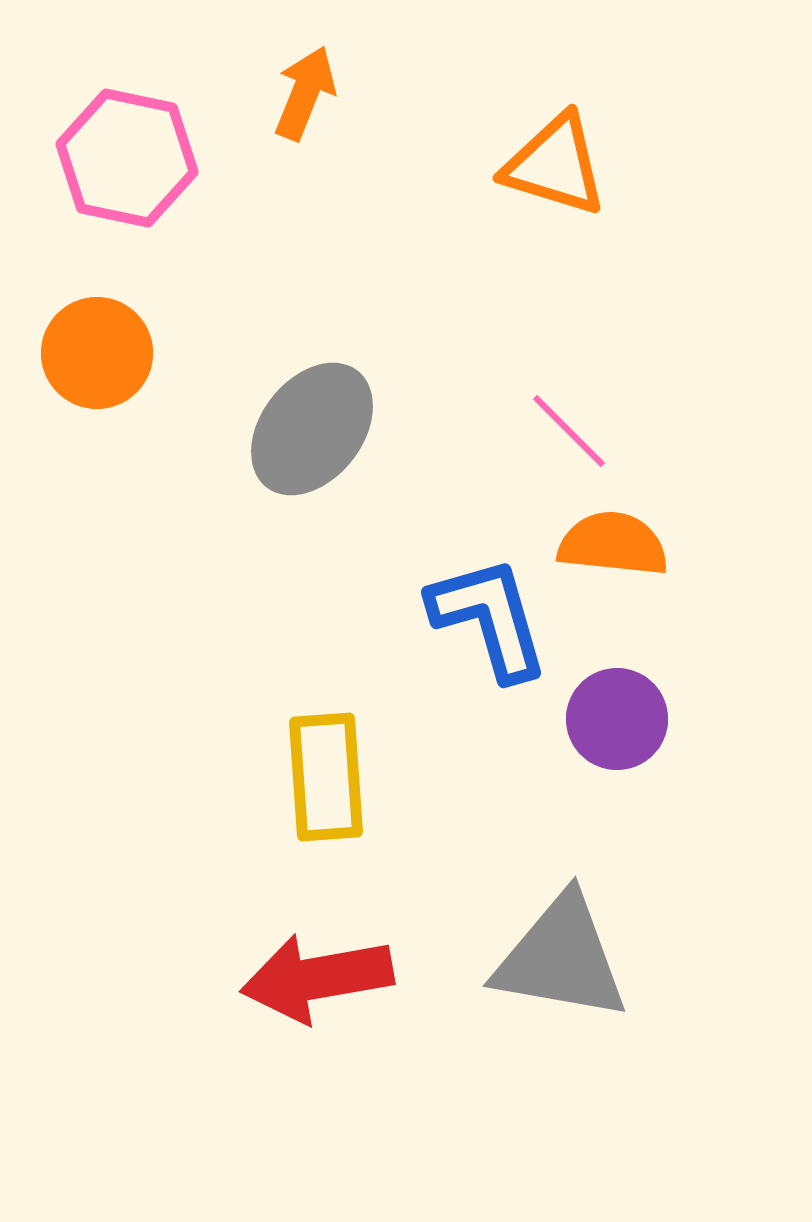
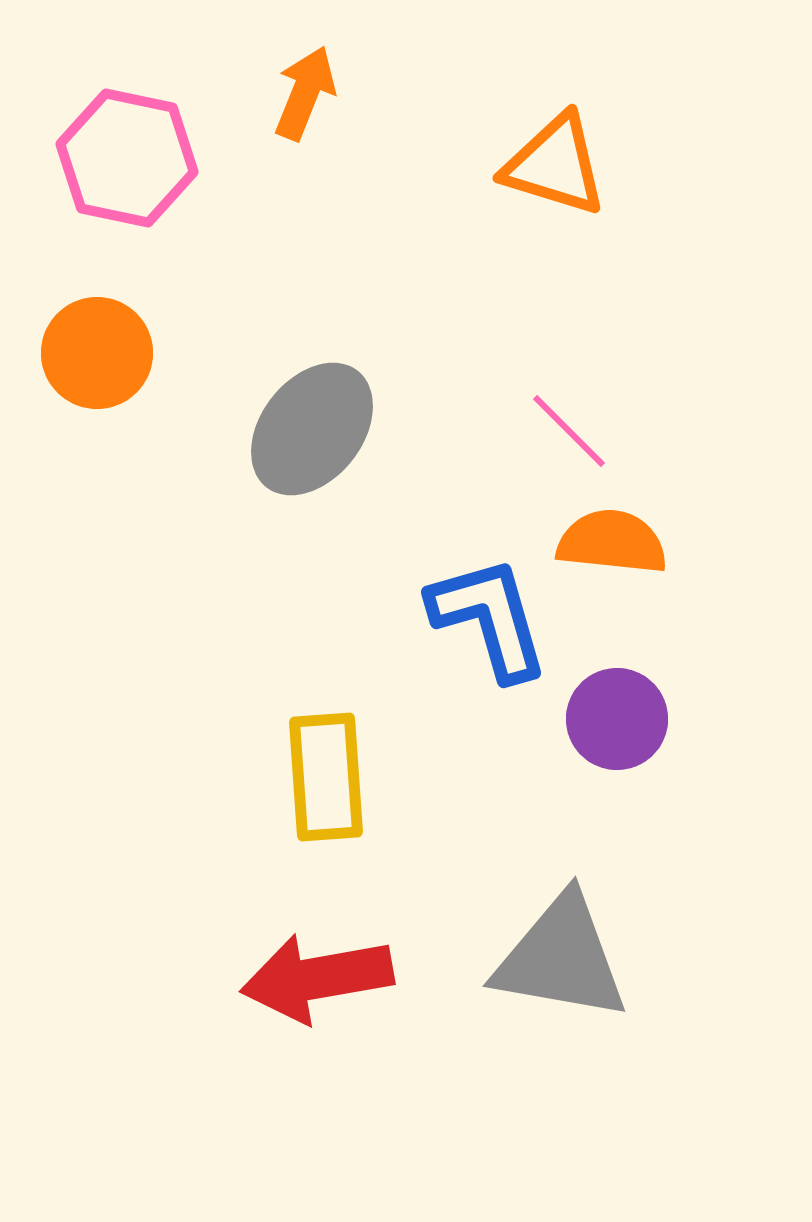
orange semicircle: moved 1 px left, 2 px up
